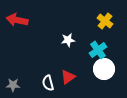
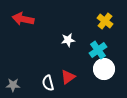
red arrow: moved 6 px right, 1 px up
